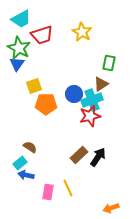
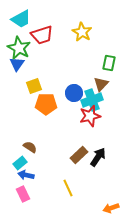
brown triangle: rotated 14 degrees counterclockwise
blue circle: moved 1 px up
pink rectangle: moved 25 px left, 2 px down; rotated 35 degrees counterclockwise
